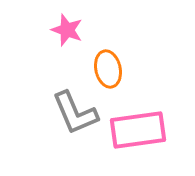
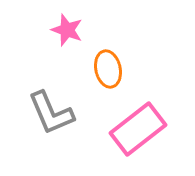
gray L-shape: moved 24 px left
pink rectangle: moved 1 px up; rotated 30 degrees counterclockwise
